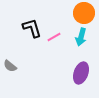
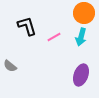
black L-shape: moved 5 px left, 2 px up
purple ellipse: moved 2 px down
